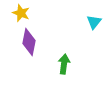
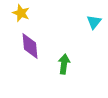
purple diamond: moved 1 px right, 4 px down; rotated 16 degrees counterclockwise
